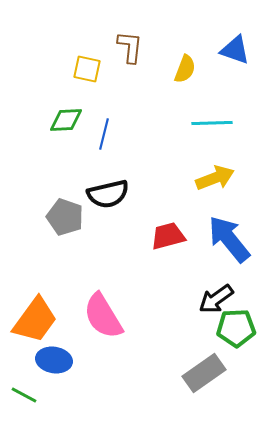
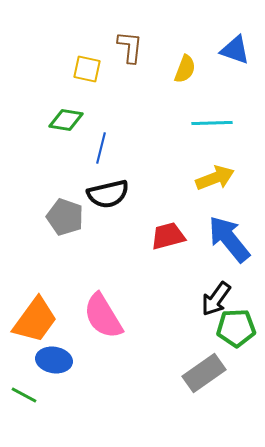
green diamond: rotated 12 degrees clockwise
blue line: moved 3 px left, 14 px down
black arrow: rotated 18 degrees counterclockwise
